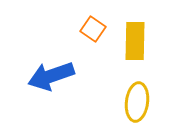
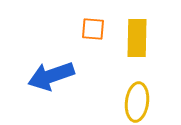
orange square: rotated 30 degrees counterclockwise
yellow rectangle: moved 2 px right, 3 px up
